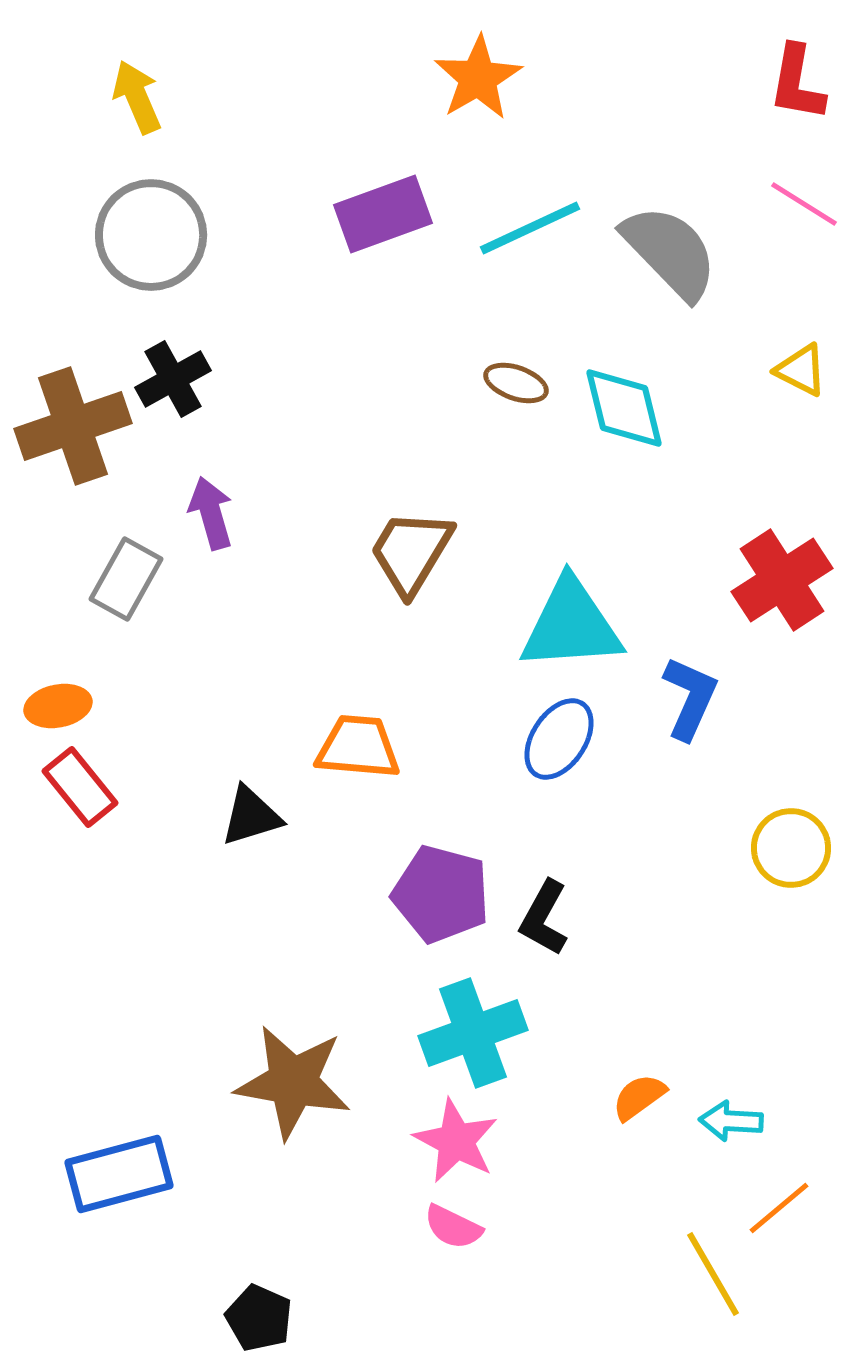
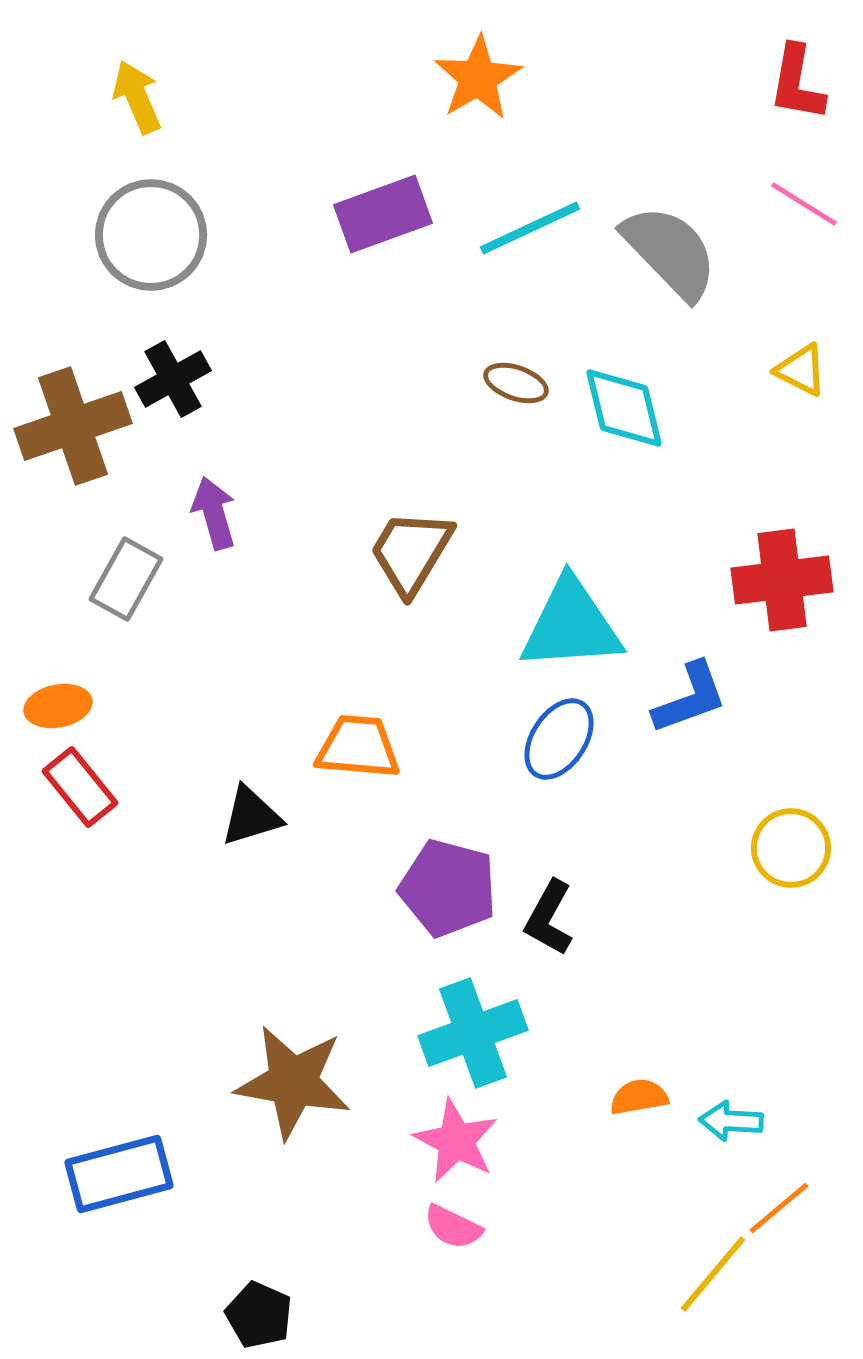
purple arrow: moved 3 px right
red cross: rotated 26 degrees clockwise
blue L-shape: rotated 46 degrees clockwise
purple pentagon: moved 7 px right, 6 px up
black L-shape: moved 5 px right
orange semicircle: rotated 26 degrees clockwise
yellow line: rotated 70 degrees clockwise
black pentagon: moved 3 px up
